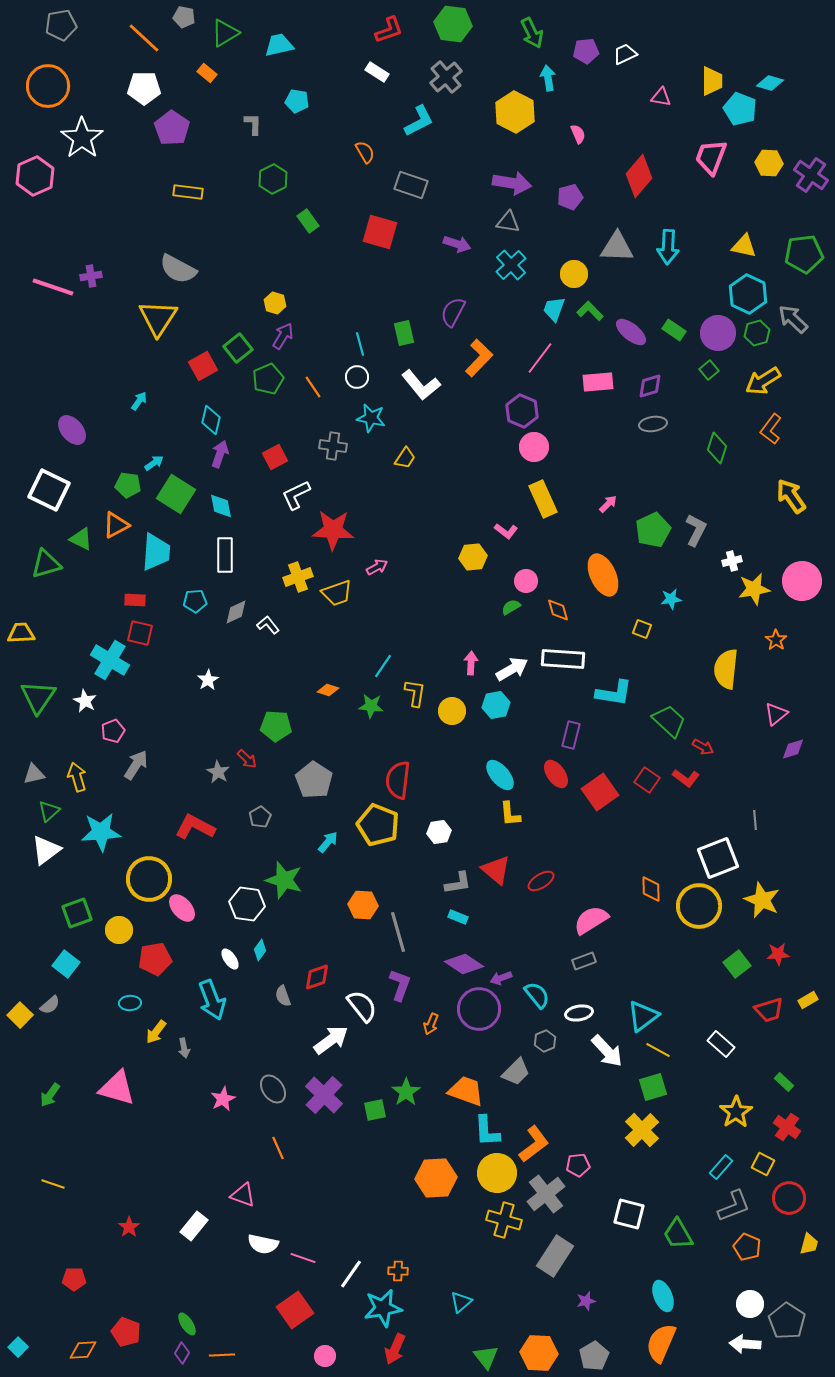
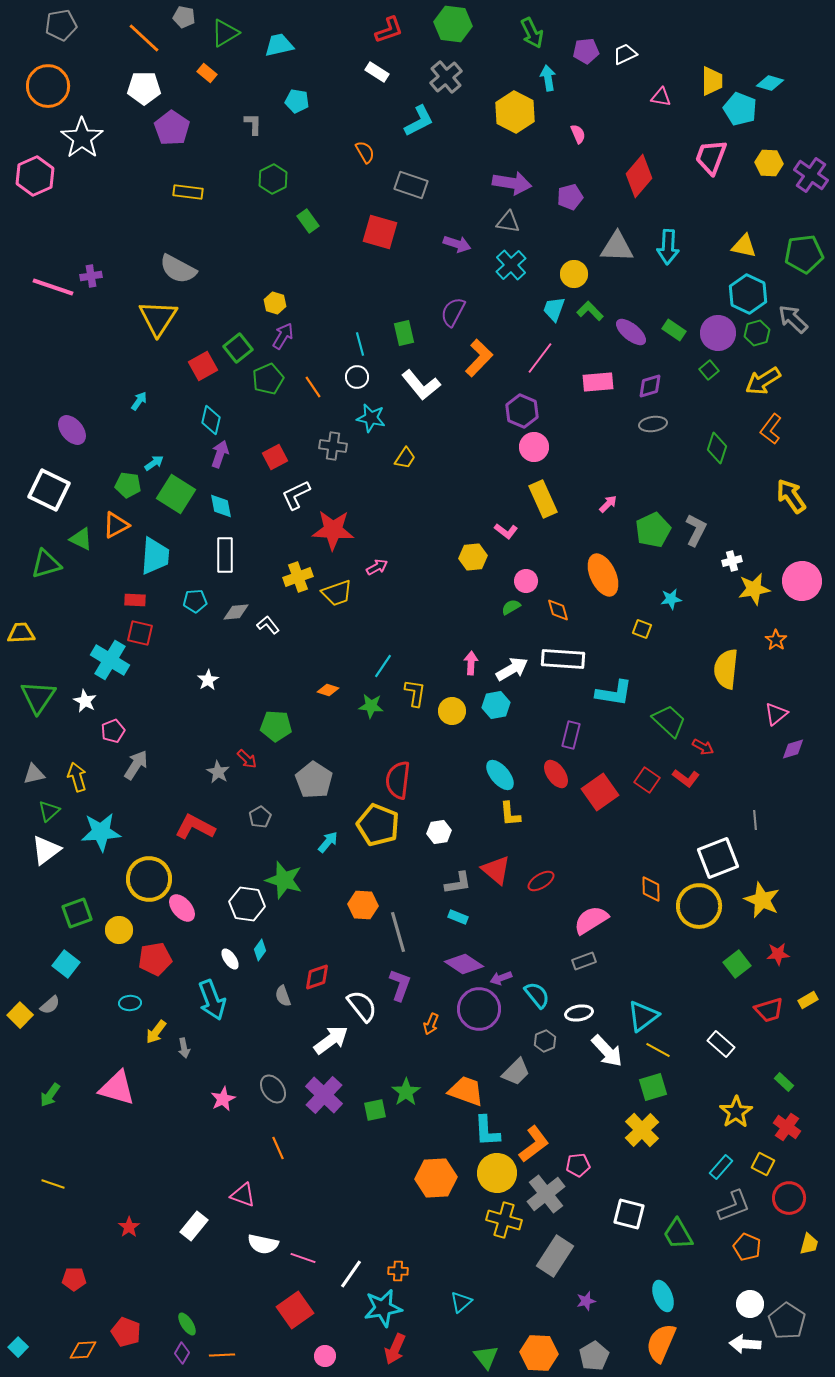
cyan trapezoid at (156, 552): moved 1 px left, 4 px down
gray diamond at (236, 612): rotated 20 degrees clockwise
